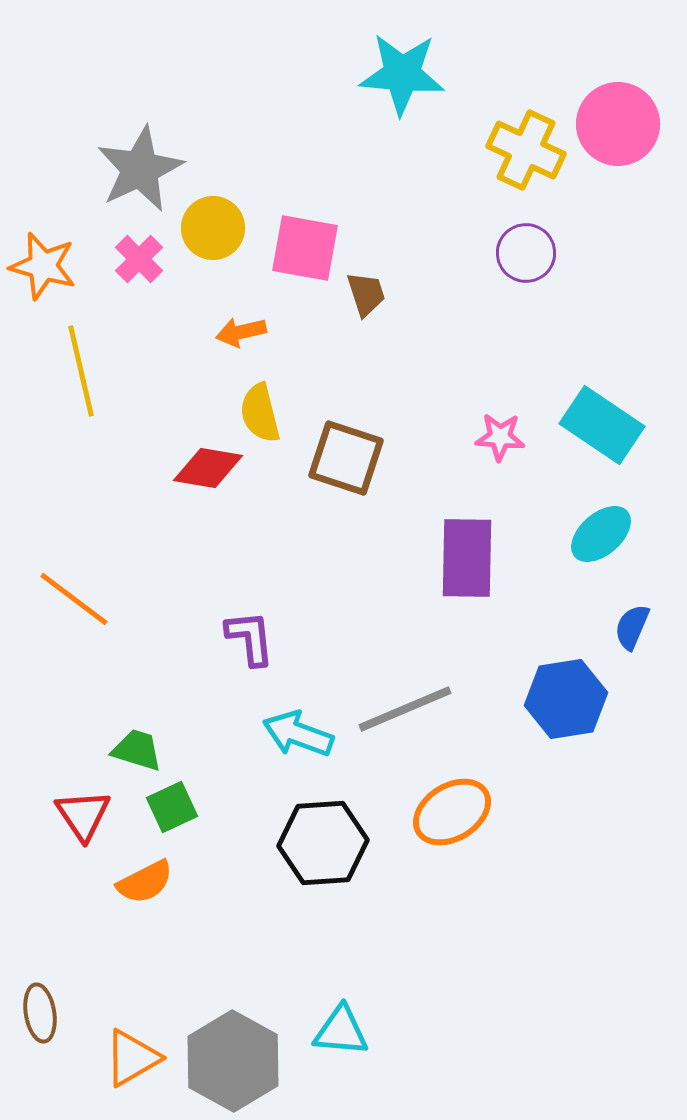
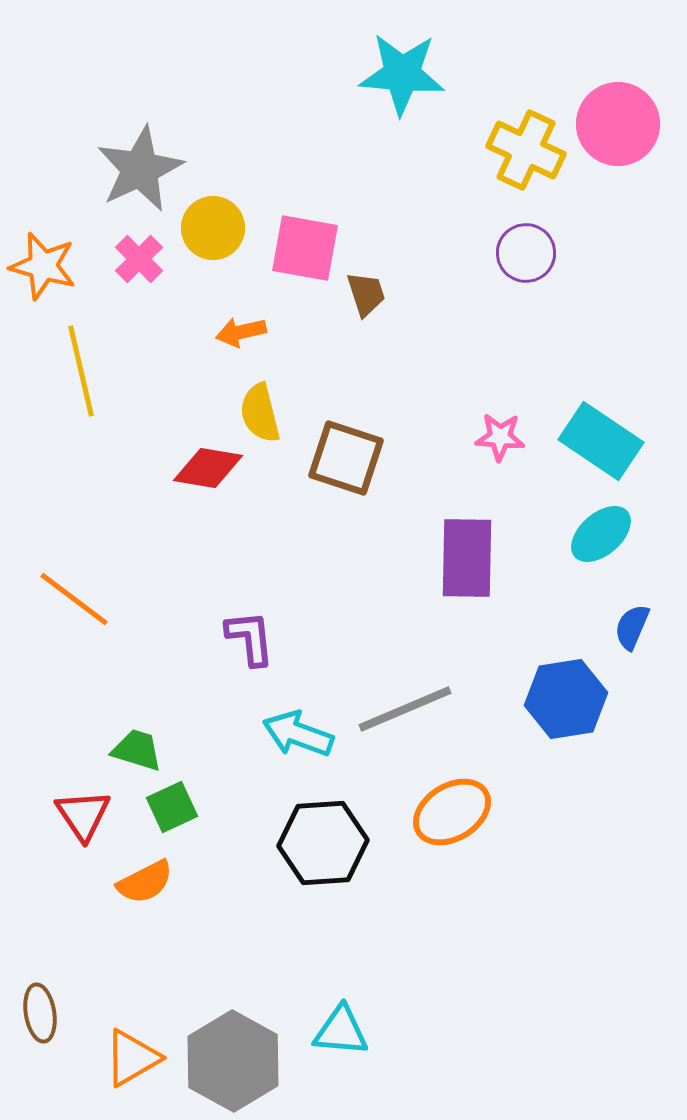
cyan rectangle: moved 1 px left, 16 px down
